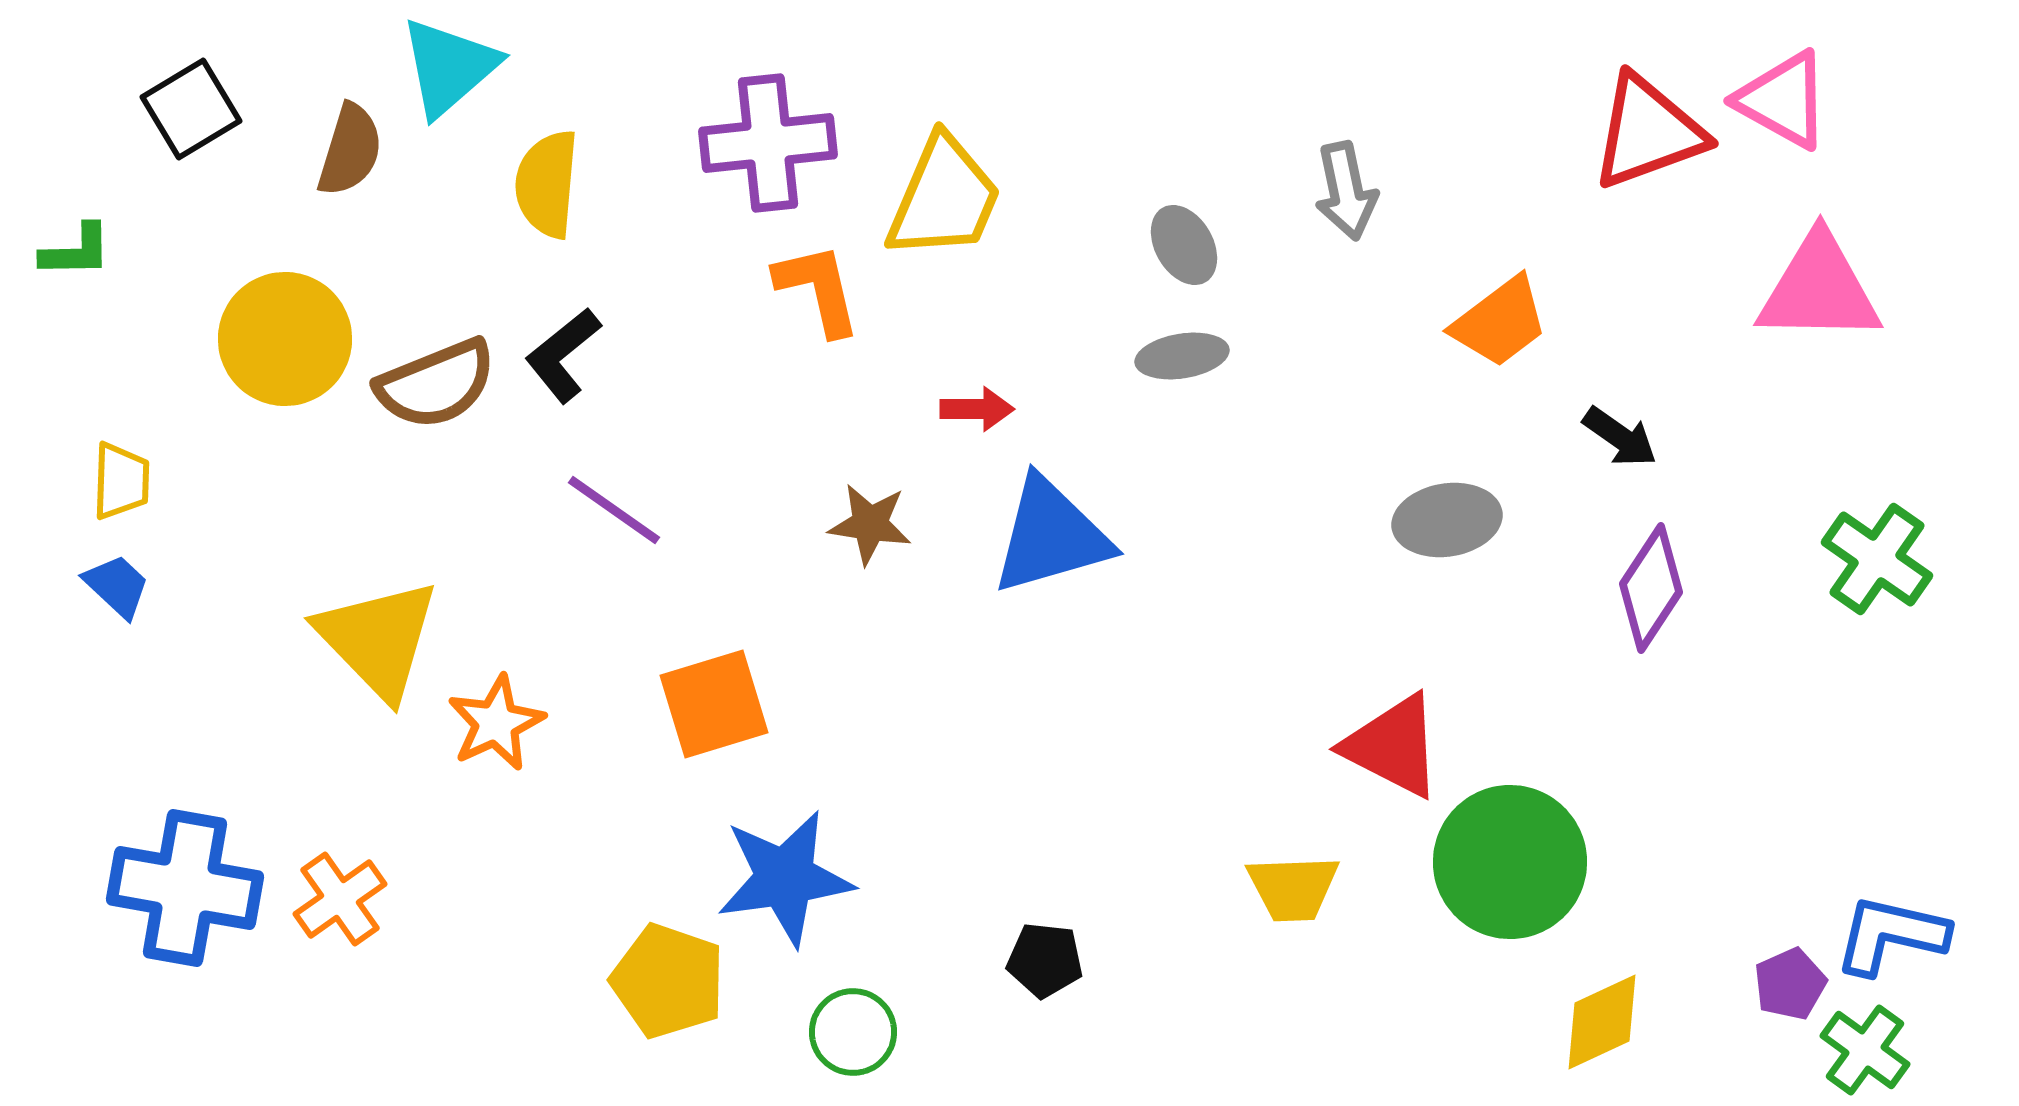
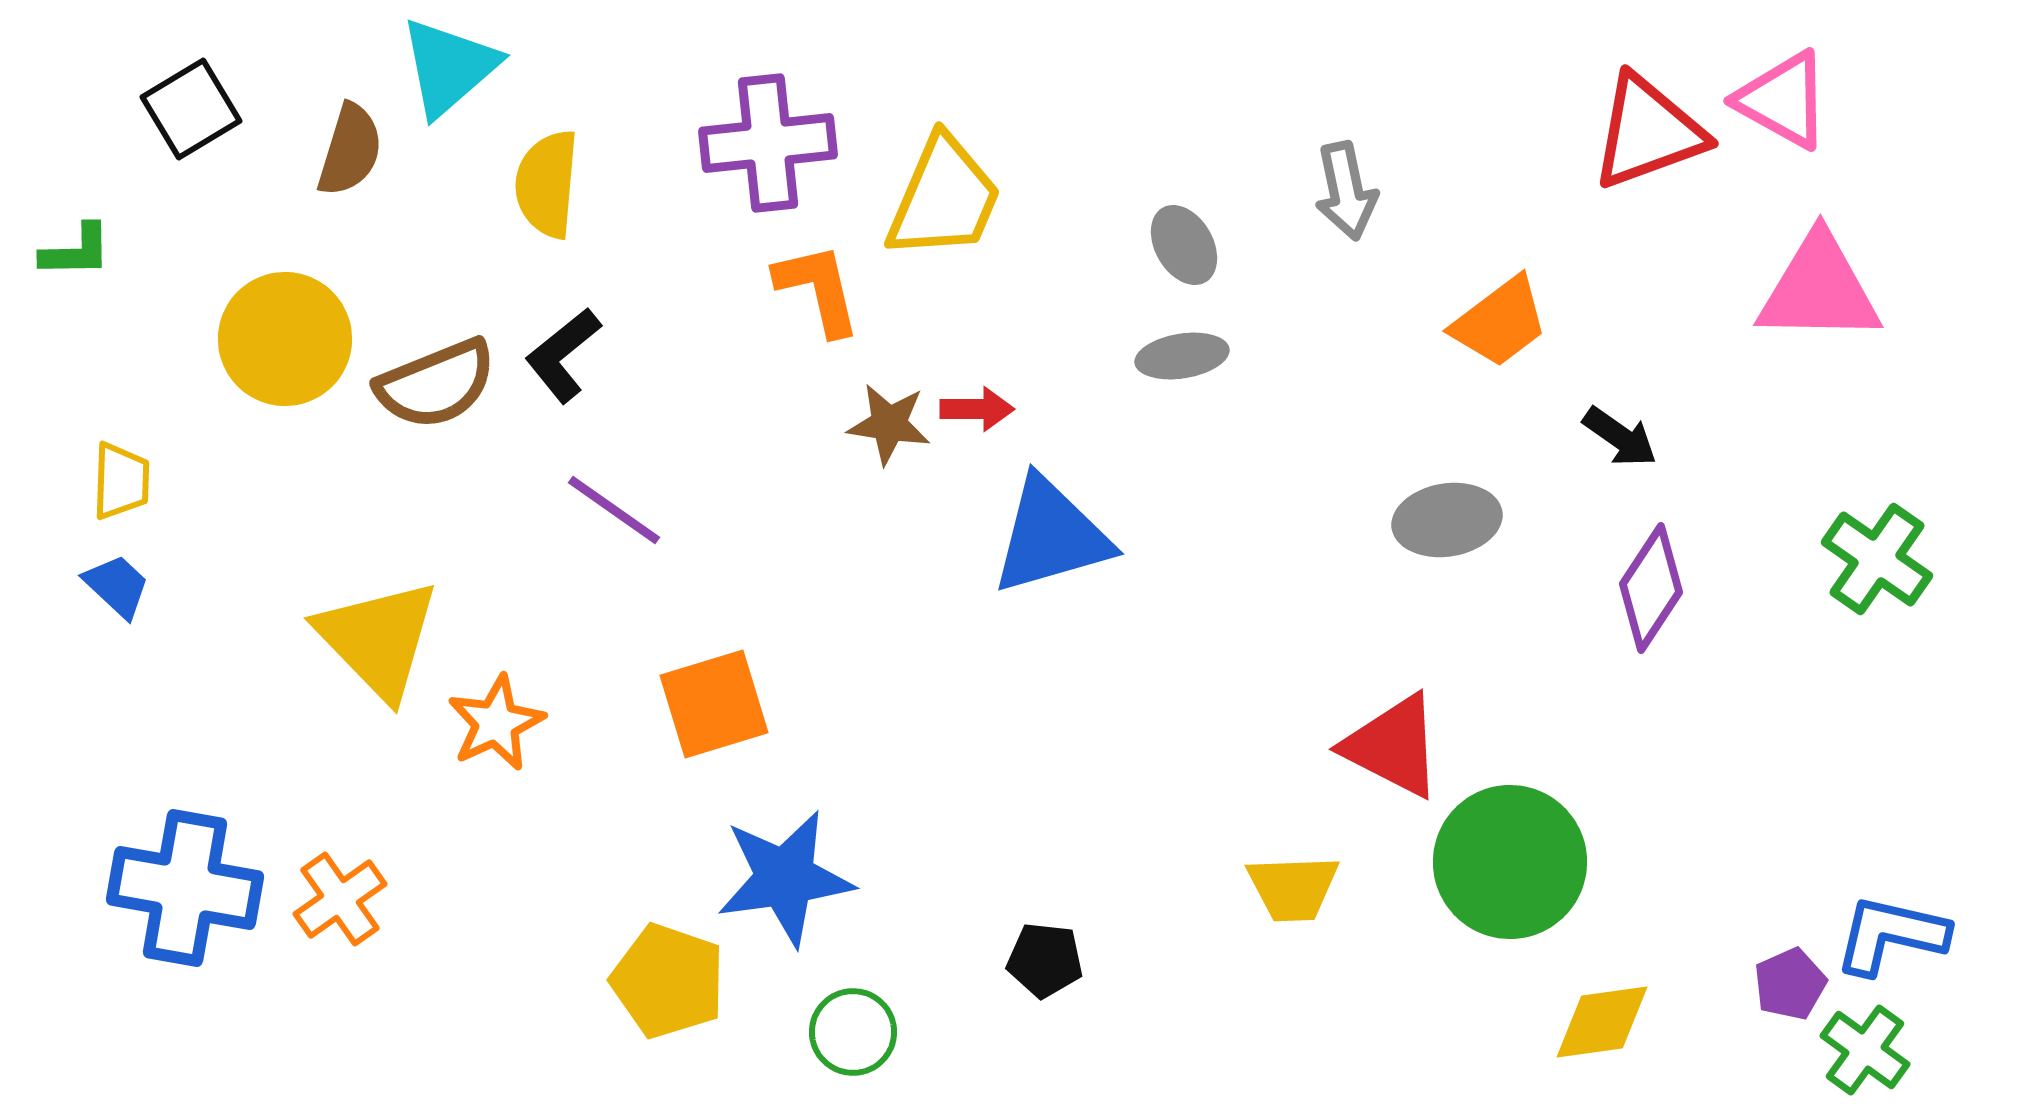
brown star at (870, 524): moved 19 px right, 100 px up
yellow diamond at (1602, 1022): rotated 17 degrees clockwise
